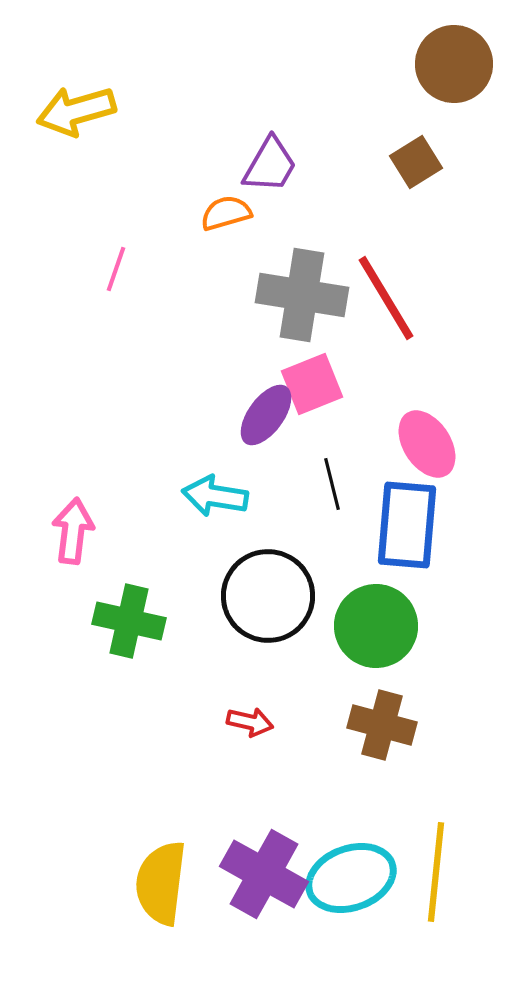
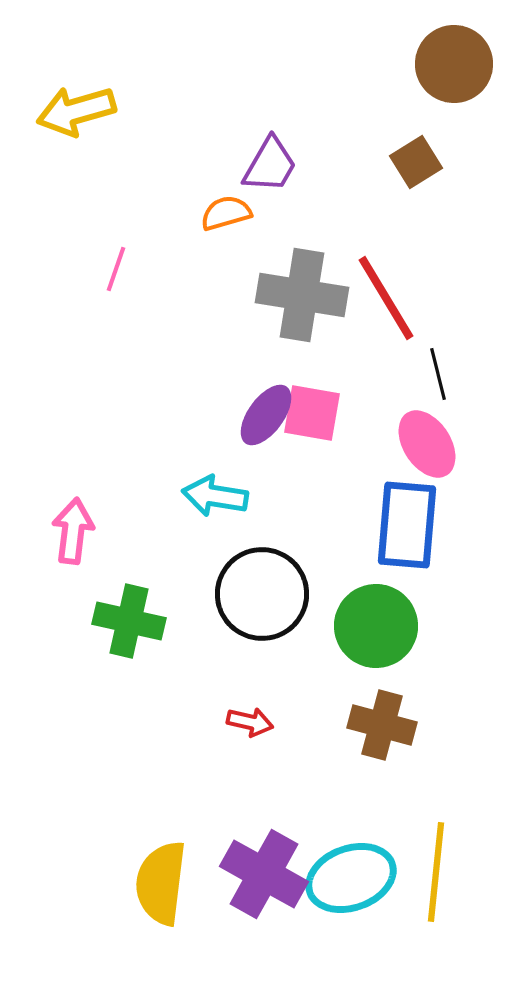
pink square: moved 29 px down; rotated 32 degrees clockwise
black line: moved 106 px right, 110 px up
black circle: moved 6 px left, 2 px up
